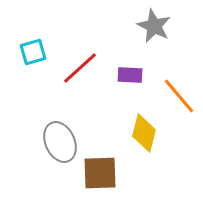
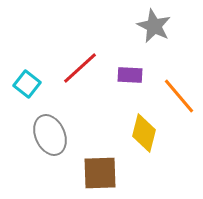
cyan square: moved 6 px left, 32 px down; rotated 36 degrees counterclockwise
gray ellipse: moved 10 px left, 7 px up
